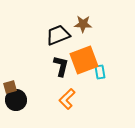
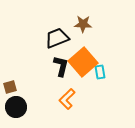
black trapezoid: moved 1 px left, 3 px down
orange square: moved 1 px left, 2 px down; rotated 20 degrees counterclockwise
black circle: moved 7 px down
